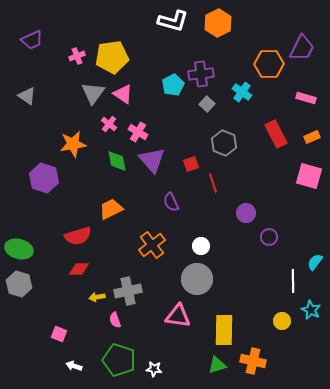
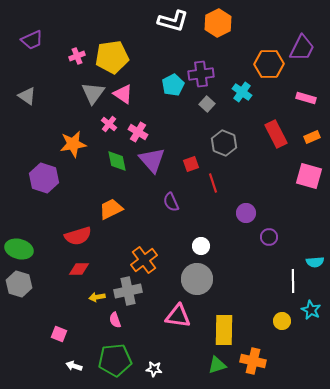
orange cross at (152, 245): moved 8 px left, 15 px down
cyan semicircle at (315, 262): rotated 132 degrees counterclockwise
green pentagon at (119, 360): moved 4 px left; rotated 24 degrees counterclockwise
